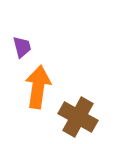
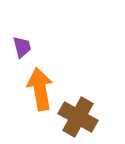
orange arrow: moved 2 px right, 2 px down; rotated 18 degrees counterclockwise
